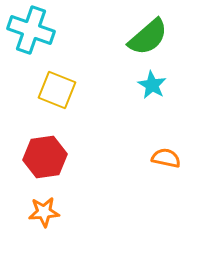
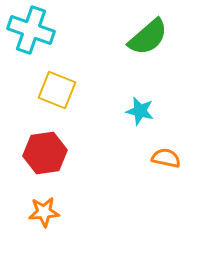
cyan star: moved 12 px left, 26 px down; rotated 16 degrees counterclockwise
red hexagon: moved 4 px up
